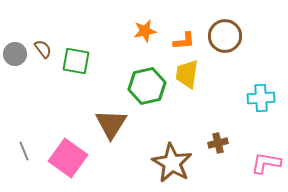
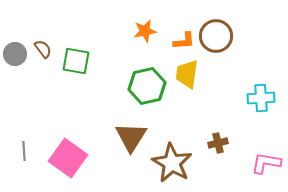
brown circle: moved 9 px left
brown triangle: moved 20 px right, 13 px down
gray line: rotated 18 degrees clockwise
